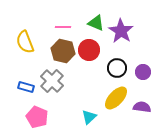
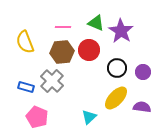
brown hexagon: moved 1 px left, 1 px down; rotated 20 degrees counterclockwise
